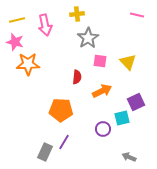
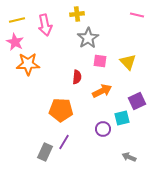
pink star: rotated 12 degrees clockwise
purple square: moved 1 px right, 1 px up
